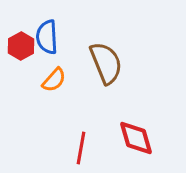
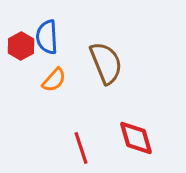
red line: rotated 28 degrees counterclockwise
